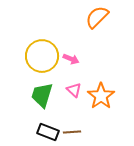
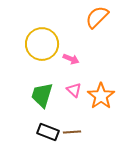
yellow circle: moved 12 px up
